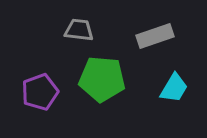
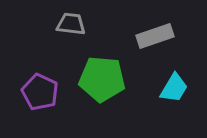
gray trapezoid: moved 8 px left, 6 px up
purple pentagon: rotated 27 degrees counterclockwise
